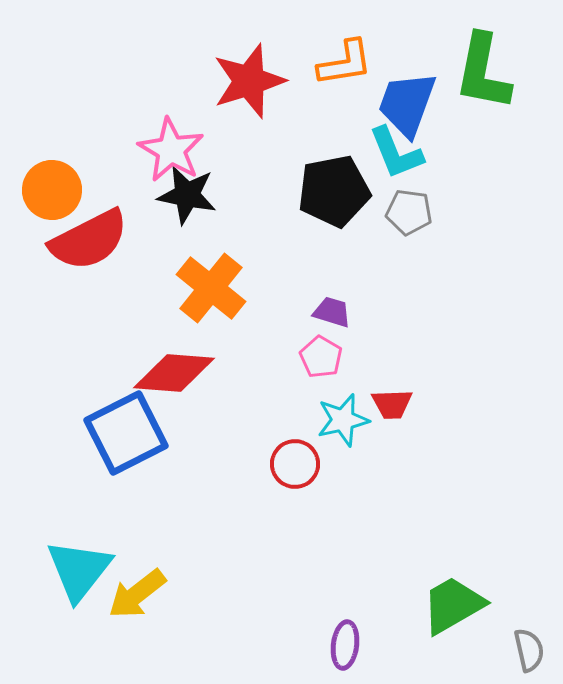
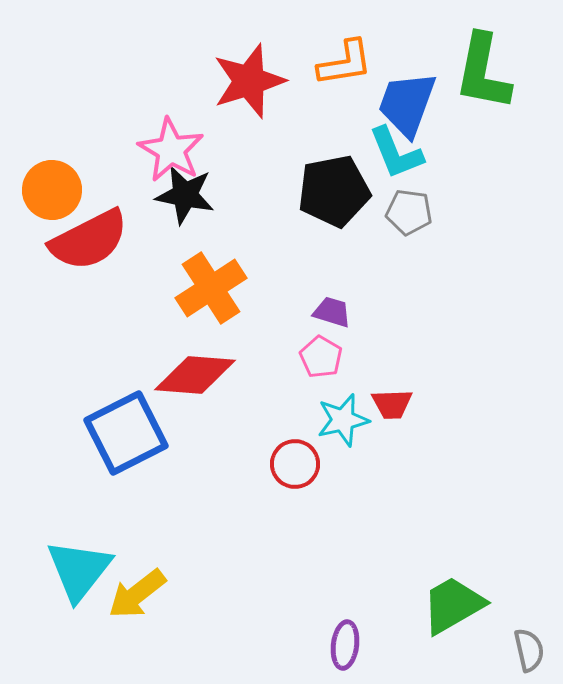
black star: moved 2 px left
orange cross: rotated 18 degrees clockwise
red diamond: moved 21 px right, 2 px down
